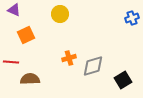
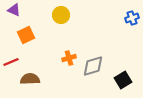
yellow circle: moved 1 px right, 1 px down
red line: rotated 28 degrees counterclockwise
